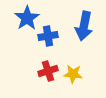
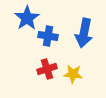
blue arrow: moved 7 px down
blue cross: rotated 18 degrees clockwise
red cross: moved 1 px left, 2 px up
